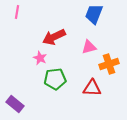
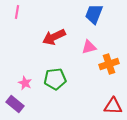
pink star: moved 15 px left, 25 px down
red triangle: moved 21 px right, 18 px down
